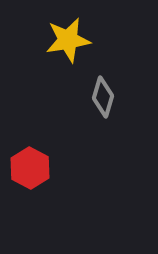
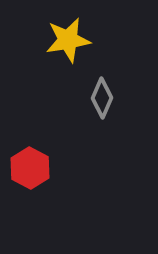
gray diamond: moved 1 px left, 1 px down; rotated 6 degrees clockwise
